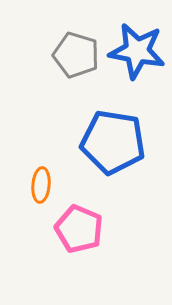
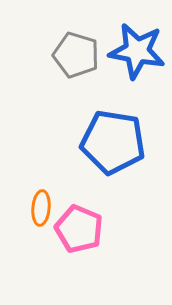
orange ellipse: moved 23 px down
